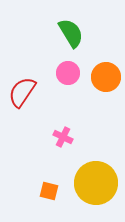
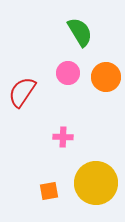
green semicircle: moved 9 px right, 1 px up
pink cross: rotated 24 degrees counterclockwise
orange square: rotated 24 degrees counterclockwise
